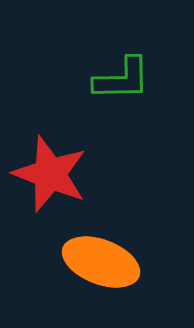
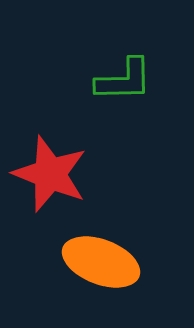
green L-shape: moved 2 px right, 1 px down
